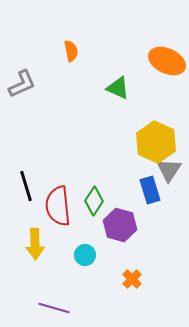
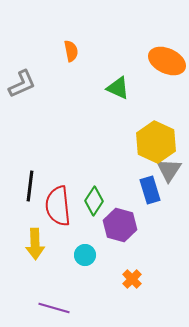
black line: moved 4 px right; rotated 24 degrees clockwise
